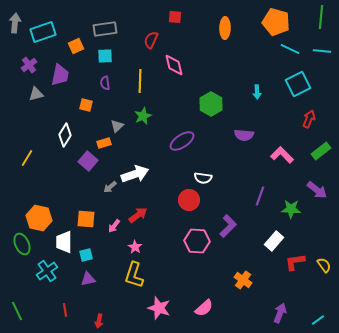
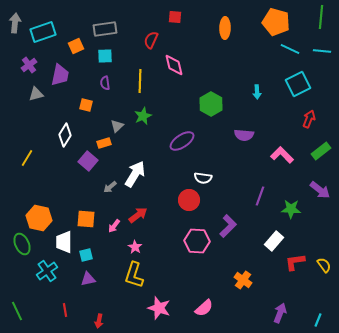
white arrow at (135, 174): rotated 40 degrees counterclockwise
purple arrow at (317, 190): moved 3 px right
cyan line at (318, 320): rotated 32 degrees counterclockwise
